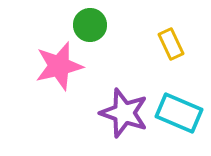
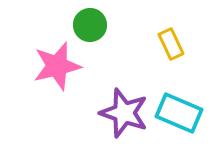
pink star: moved 2 px left
